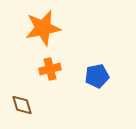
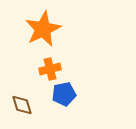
orange star: moved 1 px down; rotated 15 degrees counterclockwise
blue pentagon: moved 33 px left, 18 px down
